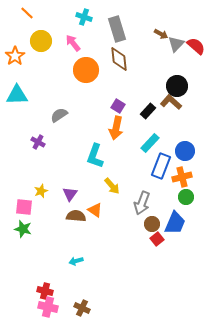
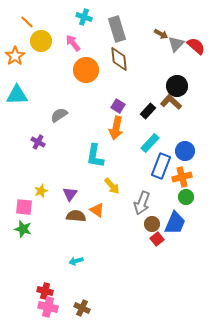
orange line: moved 9 px down
cyan L-shape: rotated 10 degrees counterclockwise
orange triangle: moved 2 px right
